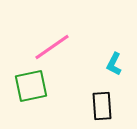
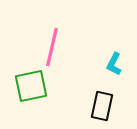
pink line: rotated 42 degrees counterclockwise
black rectangle: rotated 16 degrees clockwise
